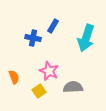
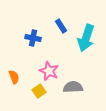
blue rectangle: moved 8 px right; rotated 64 degrees counterclockwise
